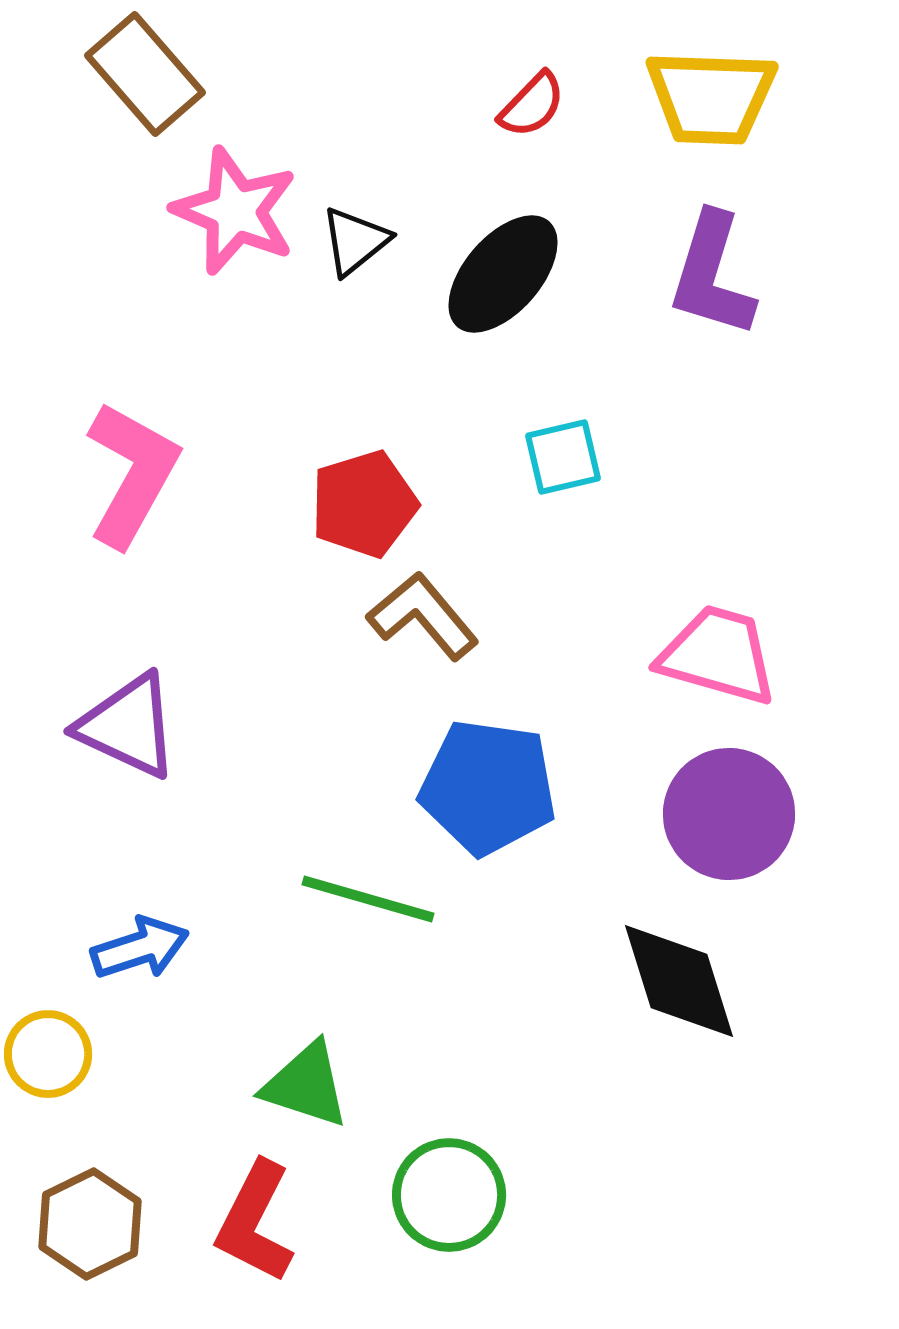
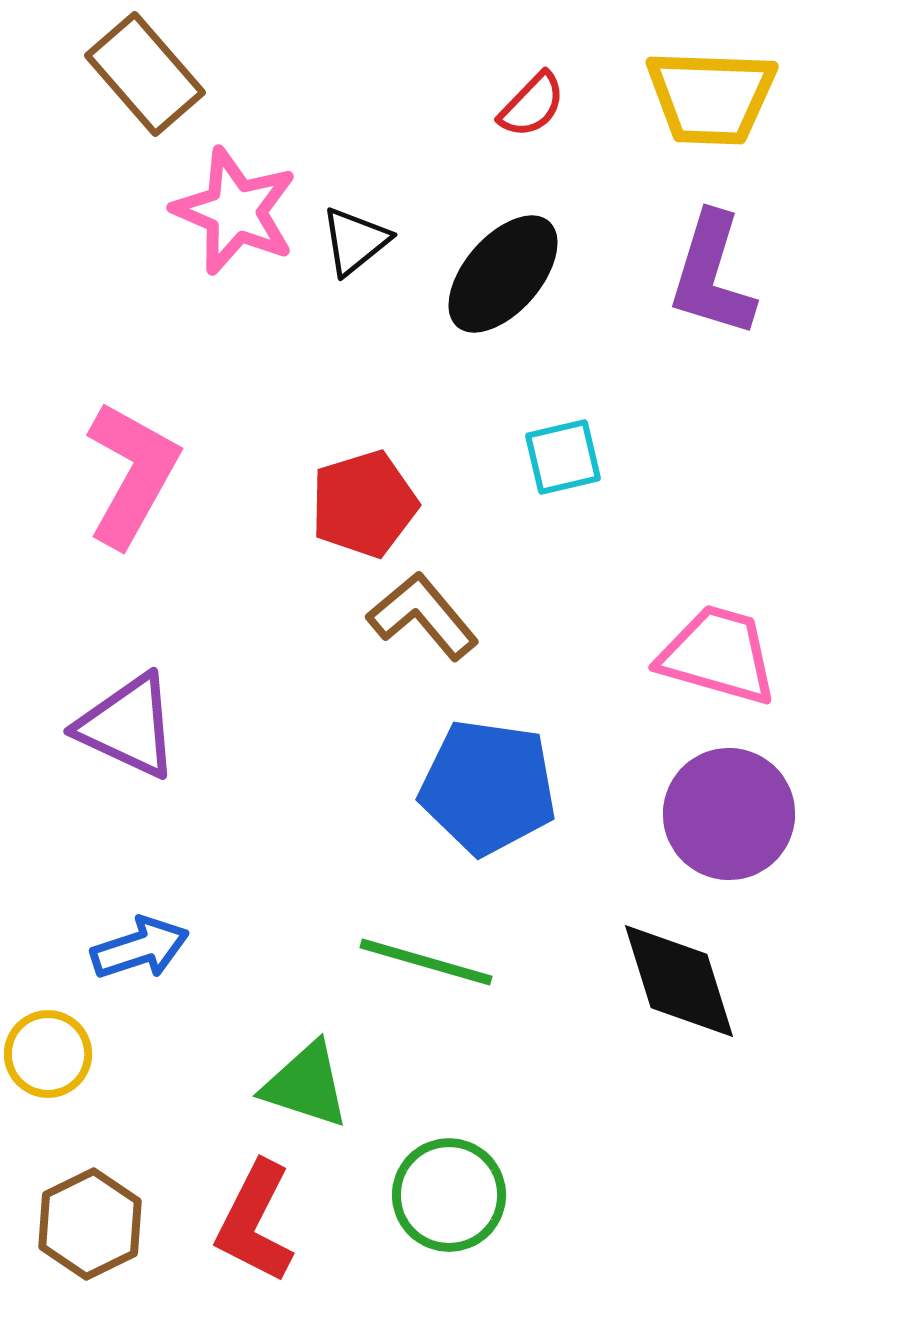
green line: moved 58 px right, 63 px down
